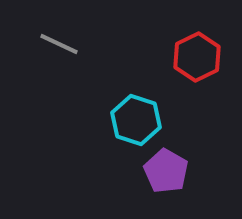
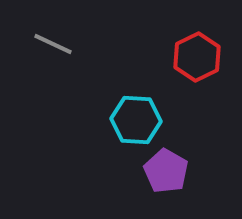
gray line: moved 6 px left
cyan hexagon: rotated 15 degrees counterclockwise
